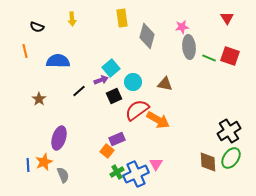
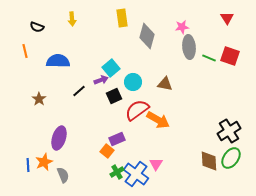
brown diamond: moved 1 px right, 1 px up
blue cross: rotated 30 degrees counterclockwise
